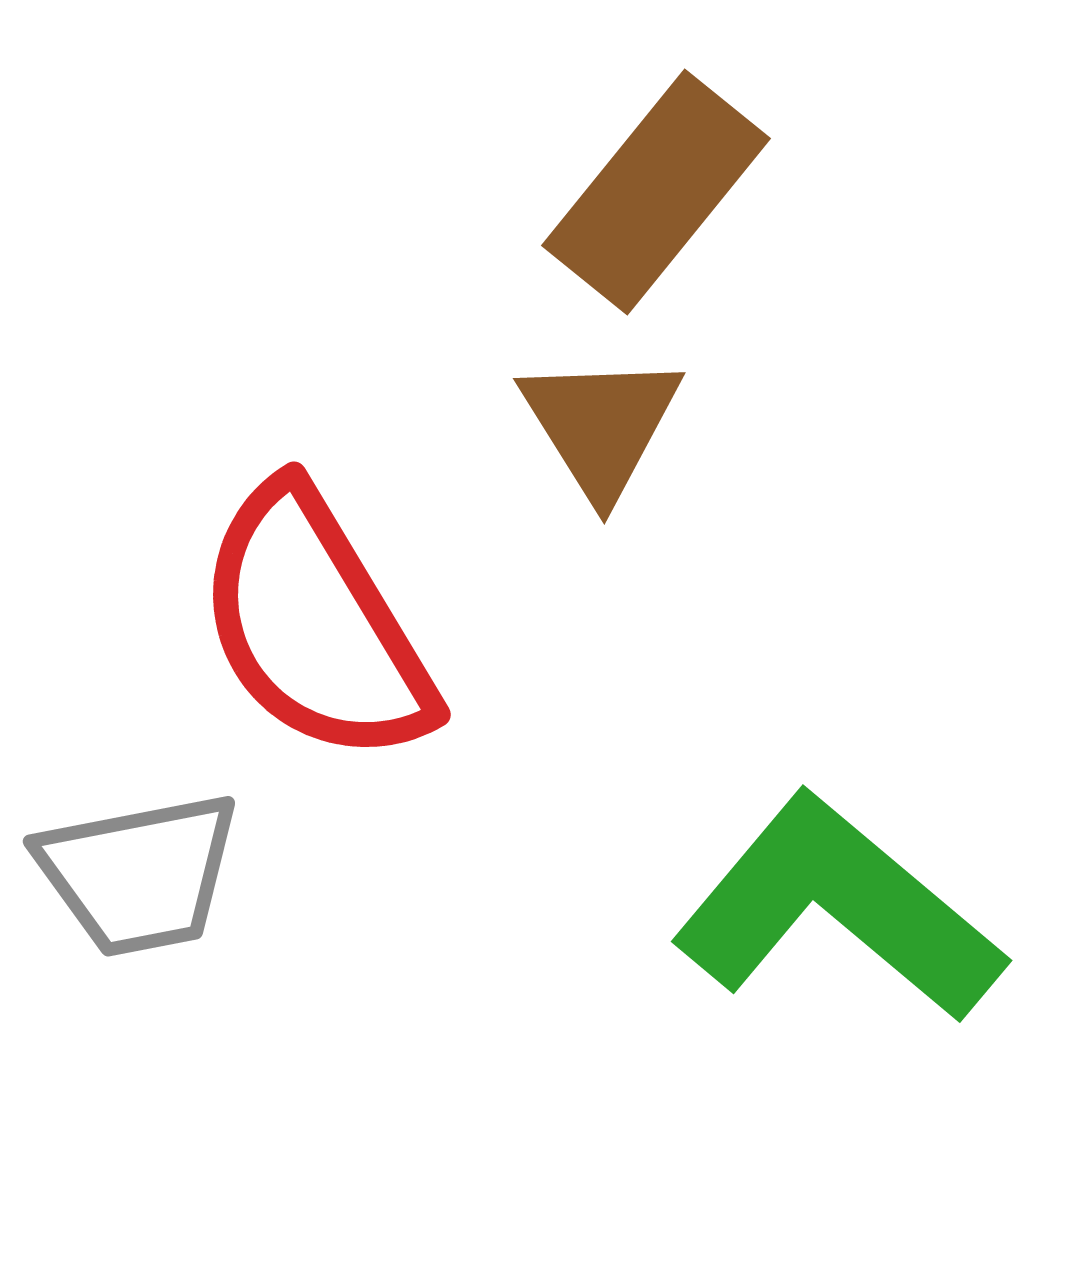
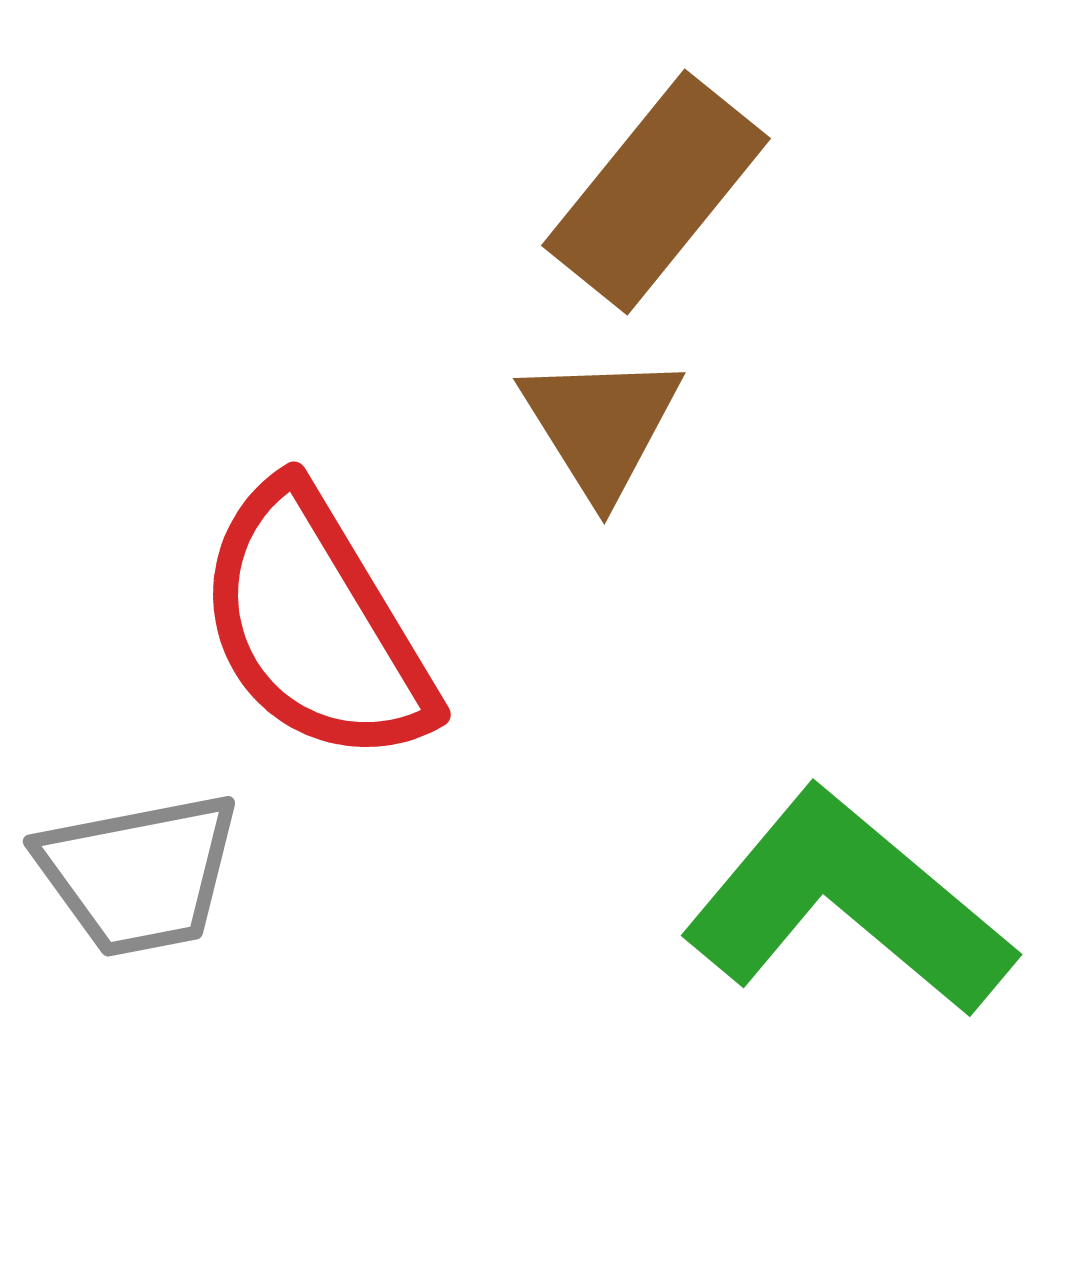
green L-shape: moved 10 px right, 6 px up
